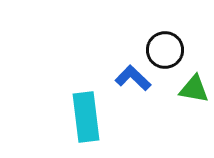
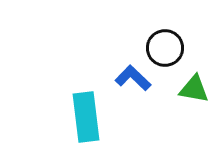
black circle: moved 2 px up
